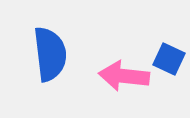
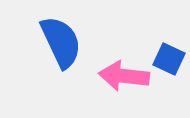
blue semicircle: moved 11 px right, 12 px up; rotated 18 degrees counterclockwise
